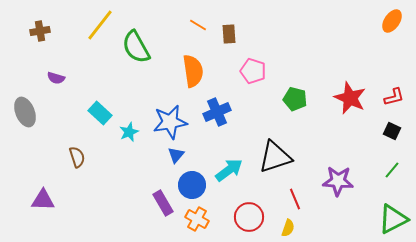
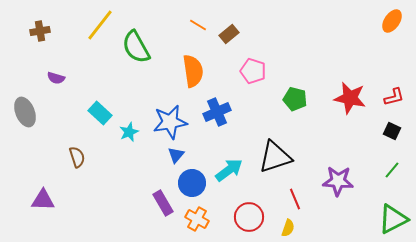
brown rectangle: rotated 54 degrees clockwise
red star: rotated 12 degrees counterclockwise
blue circle: moved 2 px up
